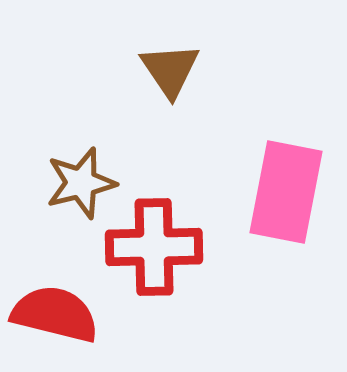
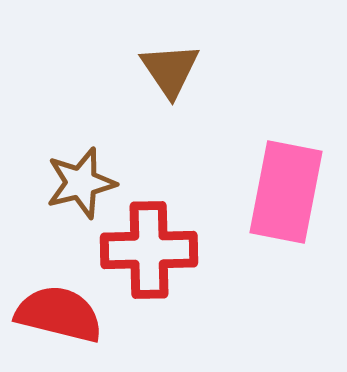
red cross: moved 5 px left, 3 px down
red semicircle: moved 4 px right
